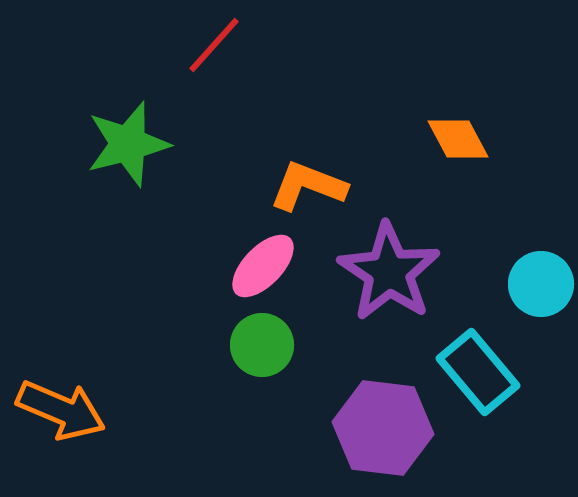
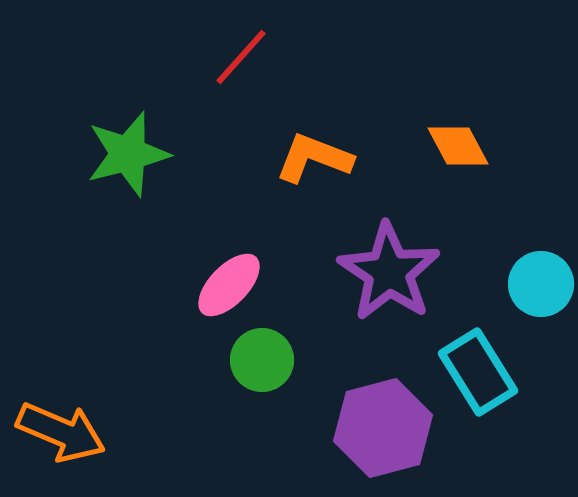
red line: moved 27 px right, 12 px down
orange diamond: moved 7 px down
green star: moved 10 px down
orange L-shape: moved 6 px right, 28 px up
pink ellipse: moved 34 px left, 19 px down
green circle: moved 15 px down
cyan rectangle: rotated 8 degrees clockwise
orange arrow: moved 22 px down
purple hexagon: rotated 22 degrees counterclockwise
